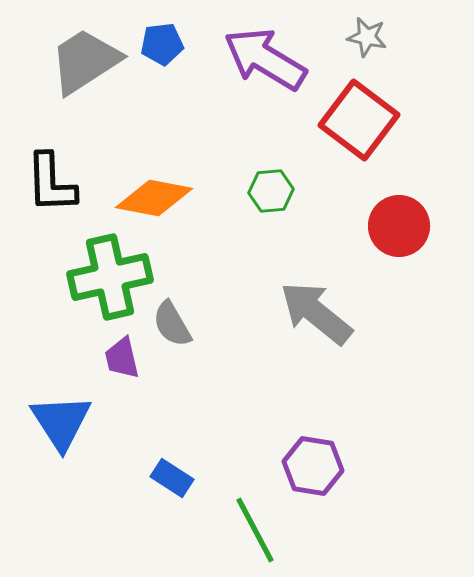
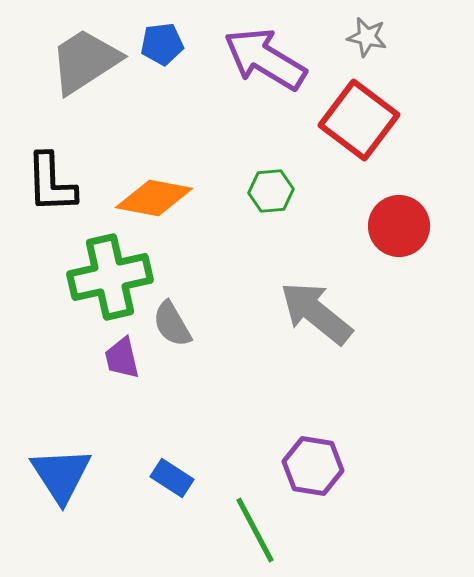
blue triangle: moved 53 px down
